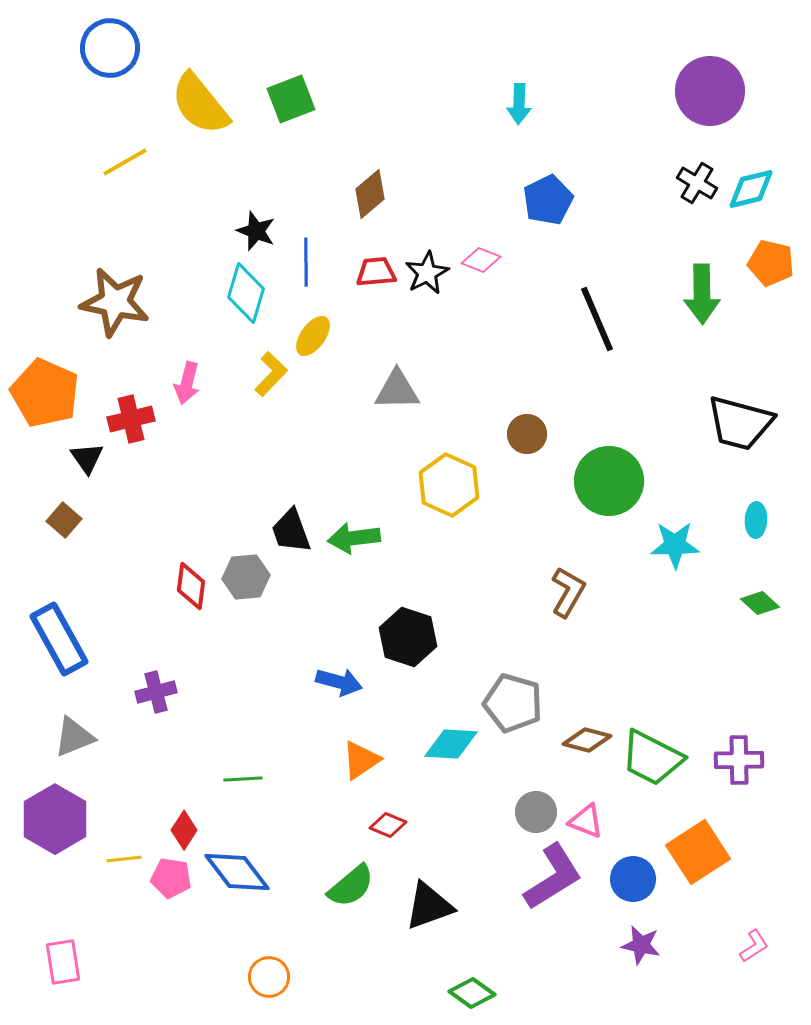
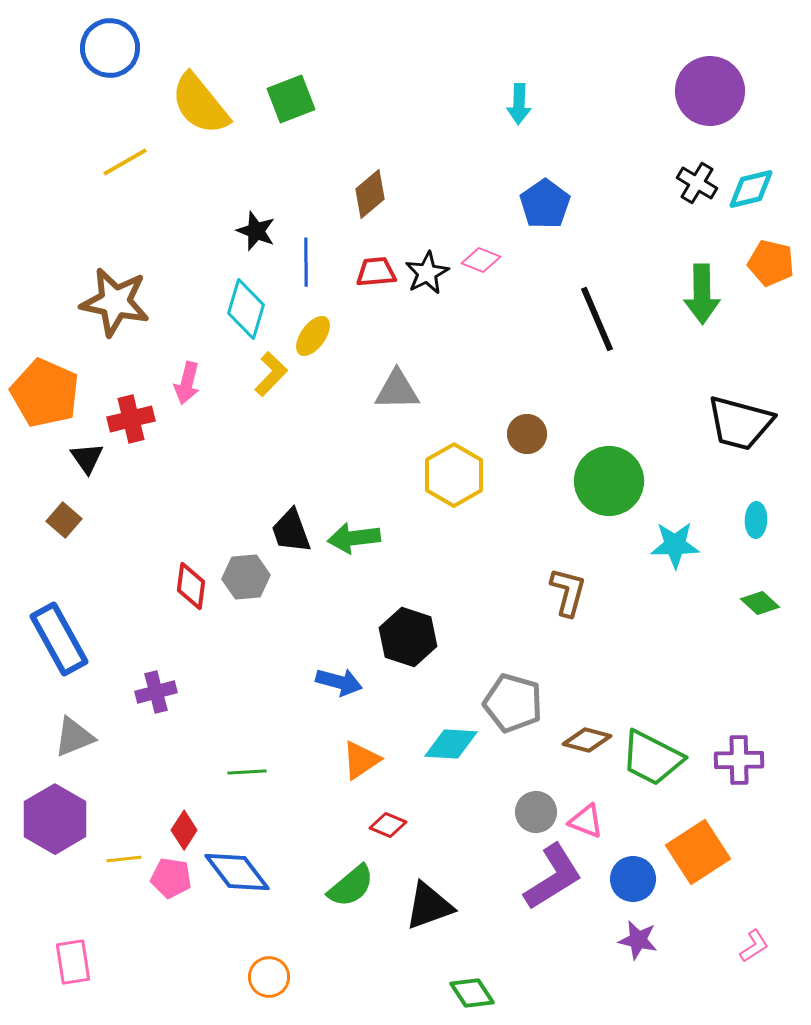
blue pentagon at (548, 200): moved 3 px left, 4 px down; rotated 9 degrees counterclockwise
cyan diamond at (246, 293): moved 16 px down
yellow hexagon at (449, 485): moved 5 px right, 10 px up; rotated 6 degrees clockwise
brown L-shape at (568, 592): rotated 15 degrees counterclockwise
green line at (243, 779): moved 4 px right, 7 px up
purple star at (641, 945): moved 3 px left, 5 px up
pink rectangle at (63, 962): moved 10 px right
green diamond at (472, 993): rotated 21 degrees clockwise
